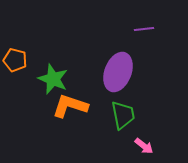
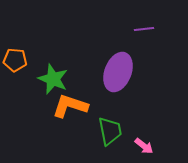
orange pentagon: rotated 10 degrees counterclockwise
green trapezoid: moved 13 px left, 16 px down
